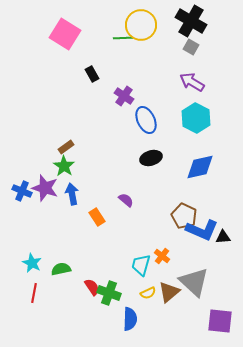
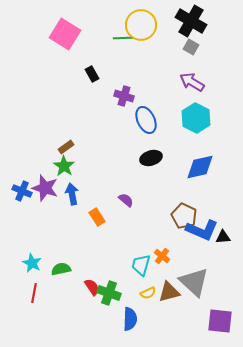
purple cross: rotated 18 degrees counterclockwise
brown triangle: rotated 25 degrees clockwise
